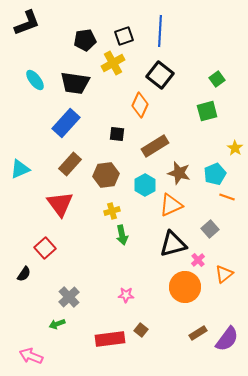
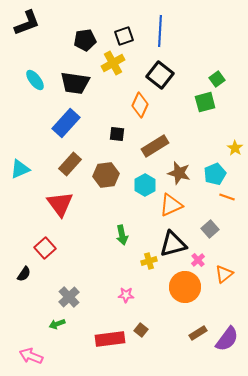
green square at (207, 111): moved 2 px left, 9 px up
yellow cross at (112, 211): moved 37 px right, 50 px down
